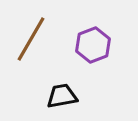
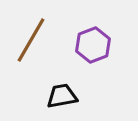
brown line: moved 1 px down
